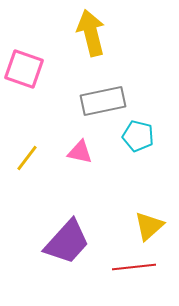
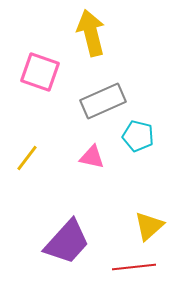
pink square: moved 16 px right, 3 px down
gray rectangle: rotated 12 degrees counterclockwise
pink triangle: moved 12 px right, 5 px down
